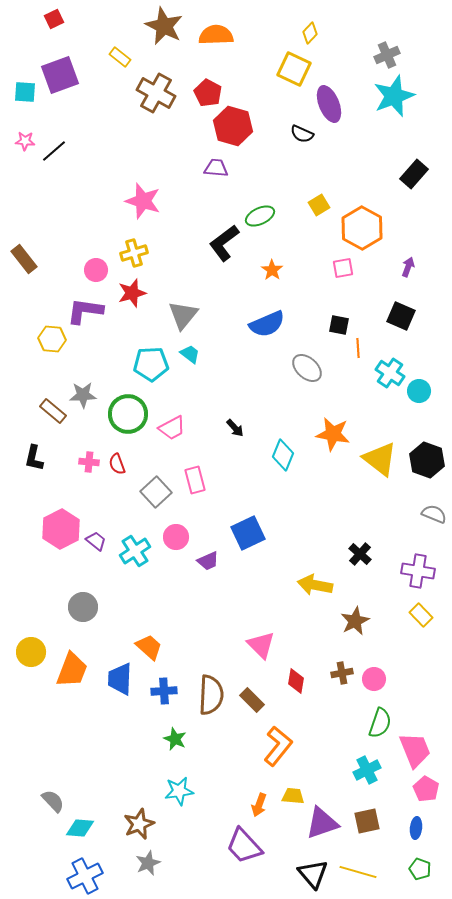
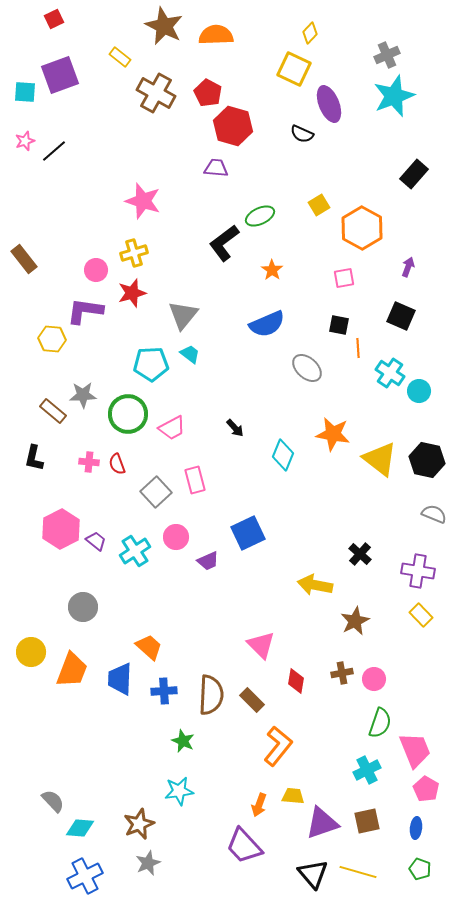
pink star at (25, 141): rotated 24 degrees counterclockwise
pink square at (343, 268): moved 1 px right, 10 px down
black hexagon at (427, 460): rotated 8 degrees counterclockwise
green star at (175, 739): moved 8 px right, 2 px down
